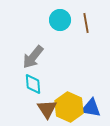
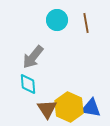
cyan circle: moved 3 px left
cyan diamond: moved 5 px left
